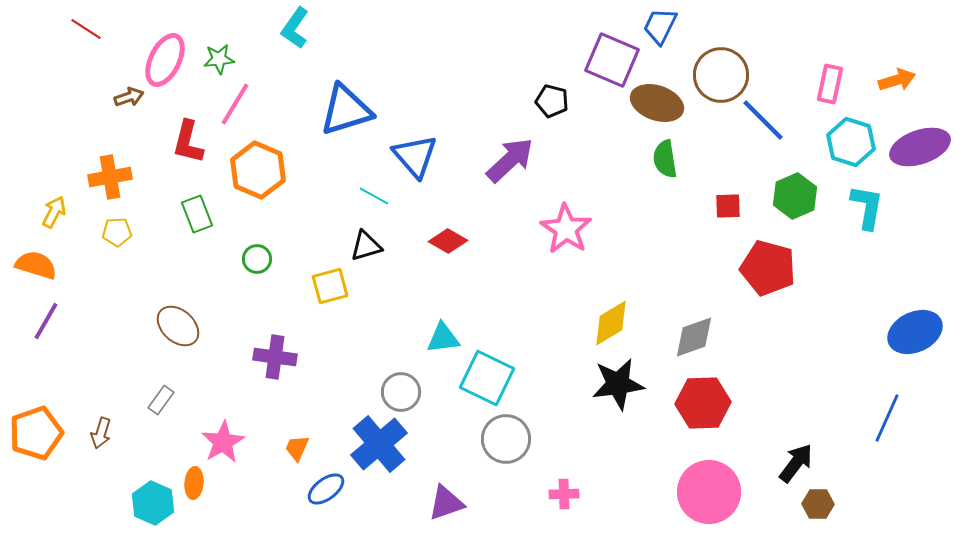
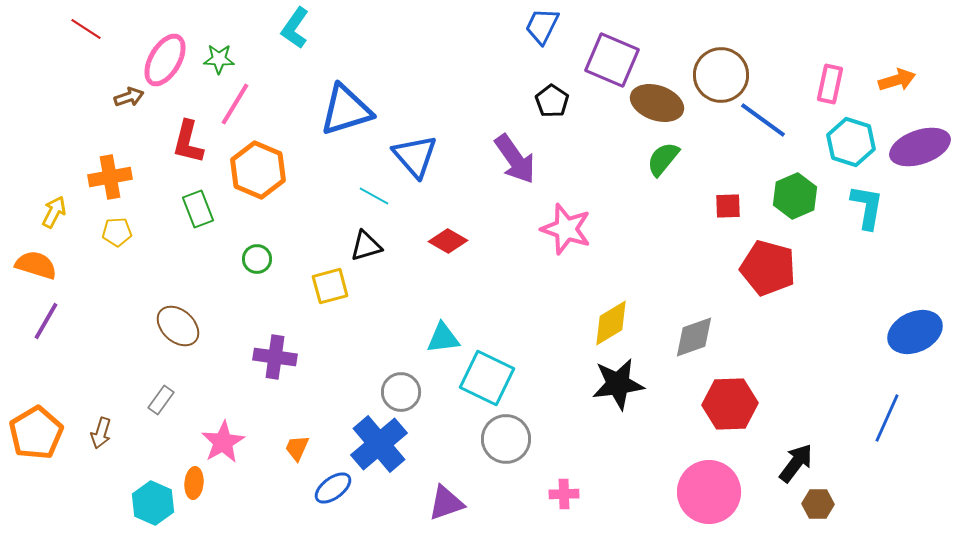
blue trapezoid at (660, 26): moved 118 px left
green star at (219, 59): rotated 8 degrees clockwise
pink ellipse at (165, 60): rotated 4 degrees clockwise
black pentagon at (552, 101): rotated 20 degrees clockwise
blue line at (763, 120): rotated 9 degrees counterclockwise
green semicircle at (665, 159): moved 2 px left; rotated 48 degrees clockwise
purple arrow at (510, 160): moved 5 px right, 1 px up; rotated 98 degrees clockwise
green rectangle at (197, 214): moved 1 px right, 5 px up
pink star at (566, 229): rotated 15 degrees counterclockwise
red hexagon at (703, 403): moved 27 px right, 1 px down
orange pentagon at (36, 433): rotated 12 degrees counterclockwise
blue ellipse at (326, 489): moved 7 px right, 1 px up
